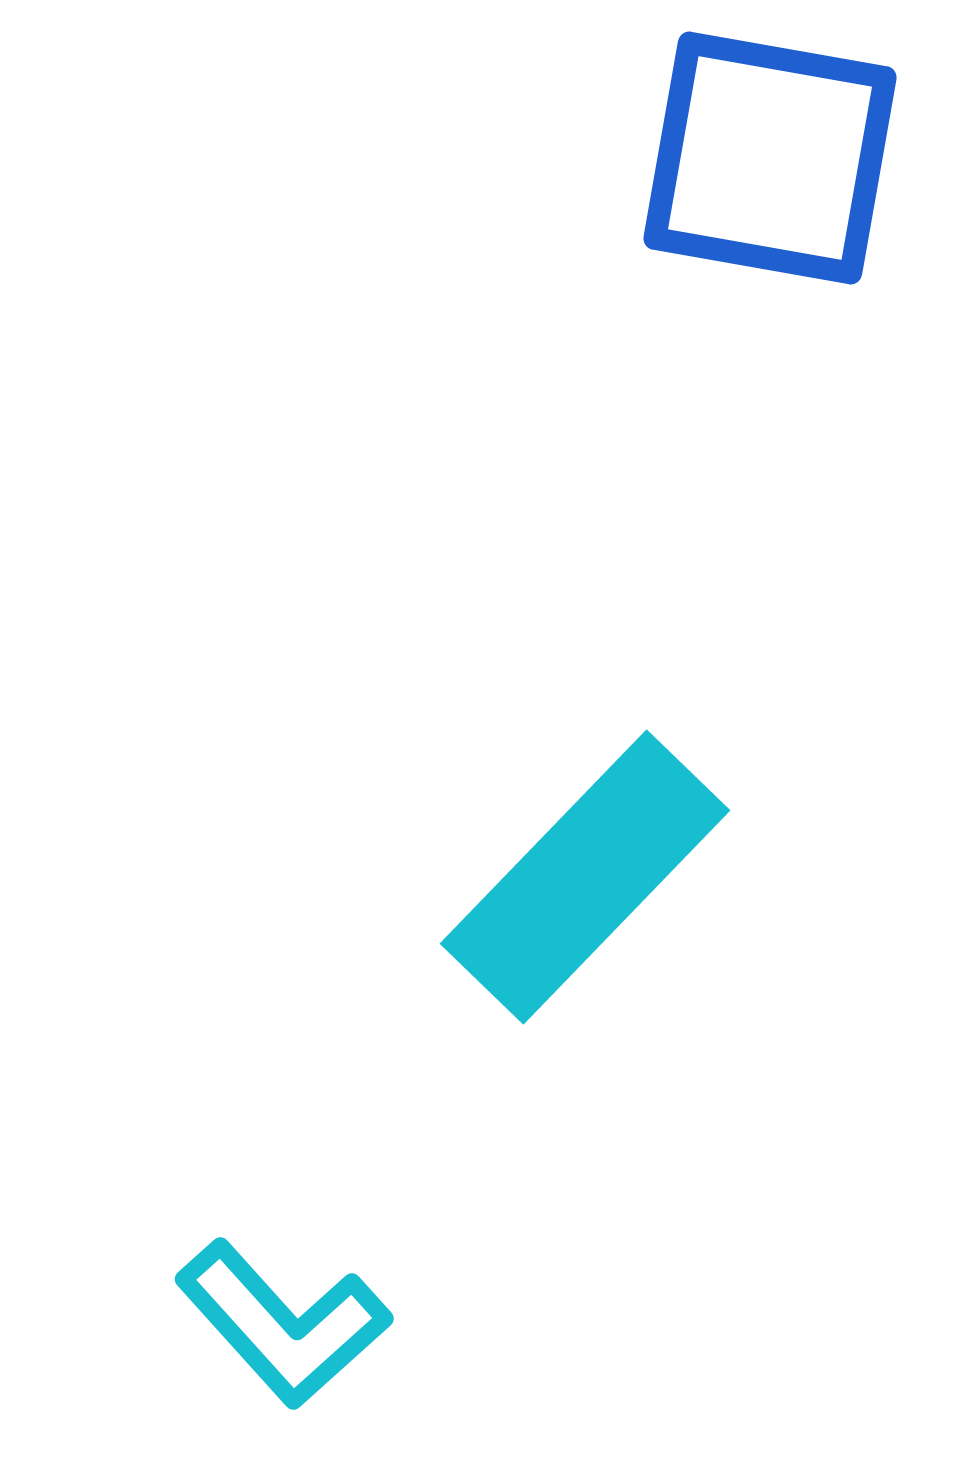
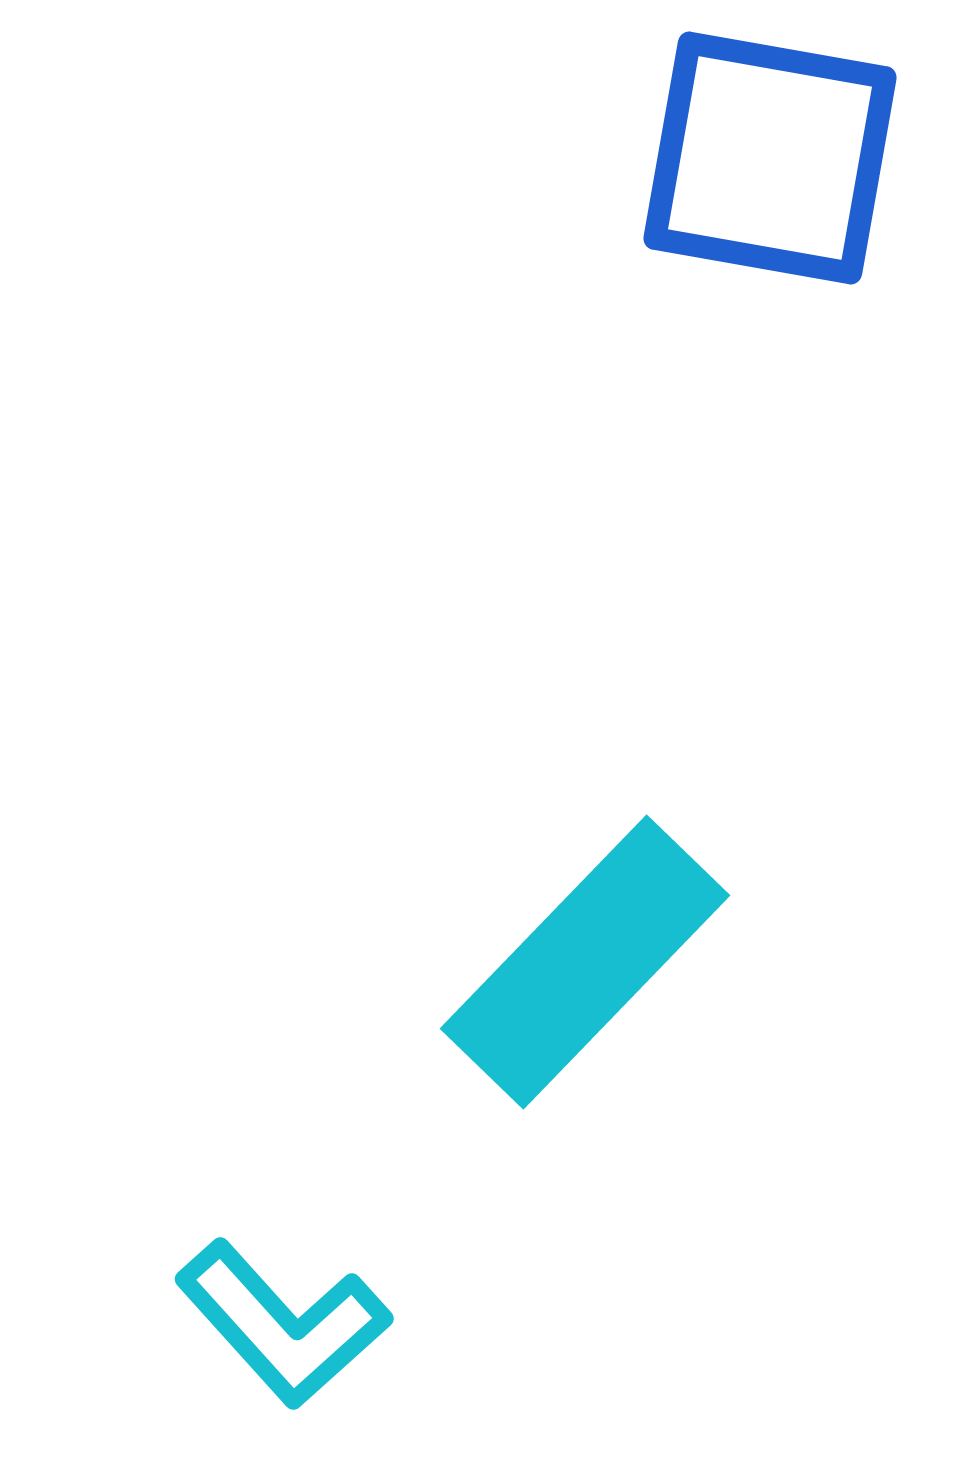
cyan rectangle: moved 85 px down
